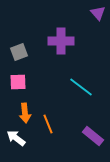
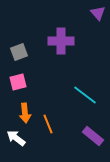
pink square: rotated 12 degrees counterclockwise
cyan line: moved 4 px right, 8 px down
